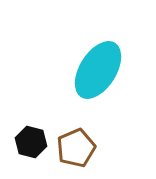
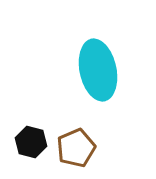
cyan ellipse: rotated 44 degrees counterclockwise
